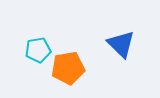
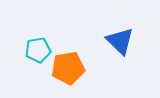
blue triangle: moved 1 px left, 3 px up
